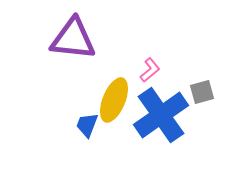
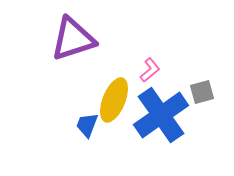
purple triangle: rotated 24 degrees counterclockwise
